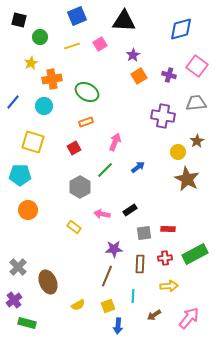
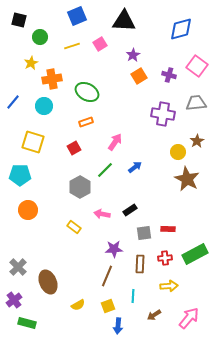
purple cross at (163, 116): moved 2 px up
pink arrow at (115, 142): rotated 12 degrees clockwise
blue arrow at (138, 167): moved 3 px left
